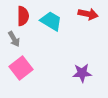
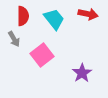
cyan trapezoid: moved 3 px right, 2 px up; rotated 20 degrees clockwise
pink square: moved 21 px right, 13 px up
purple star: rotated 30 degrees counterclockwise
